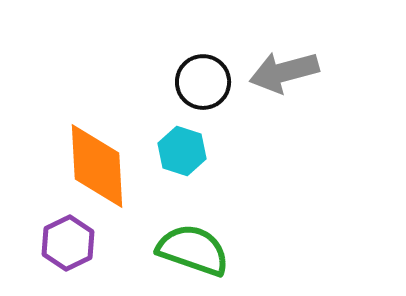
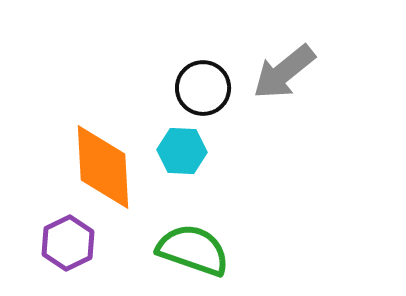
gray arrow: rotated 24 degrees counterclockwise
black circle: moved 6 px down
cyan hexagon: rotated 15 degrees counterclockwise
orange diamond: moved 6 px right, 1 px down
